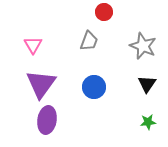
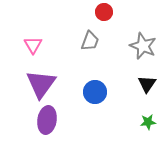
gray trapezoid: moved 1 px right
blue circle: moved 1 px right, 5 px down
